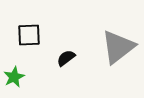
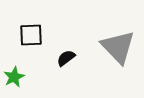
black square: moved 2 px right
gray triangle: rotated 36 degrees counterclockwise
